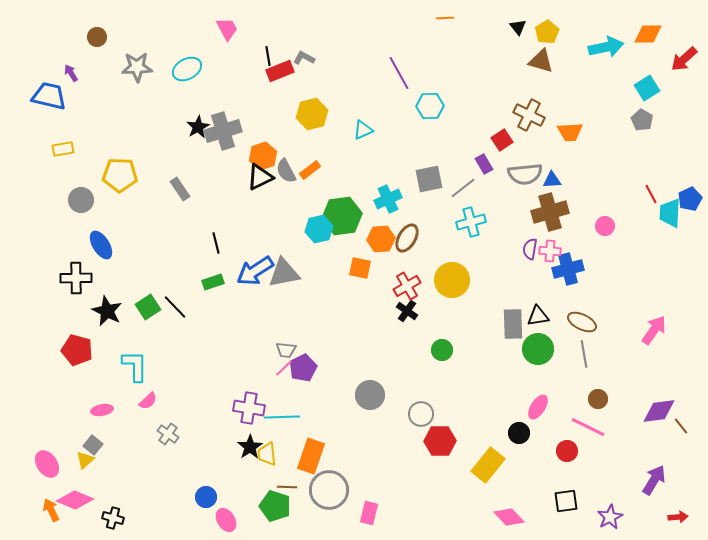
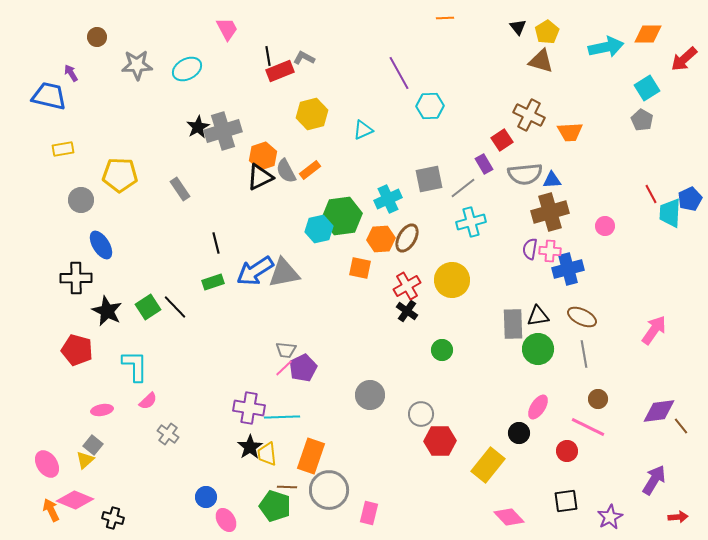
gray star at (137, 67): moved 2 px up
brown ellipse at (582, 322): moved 5 px up
